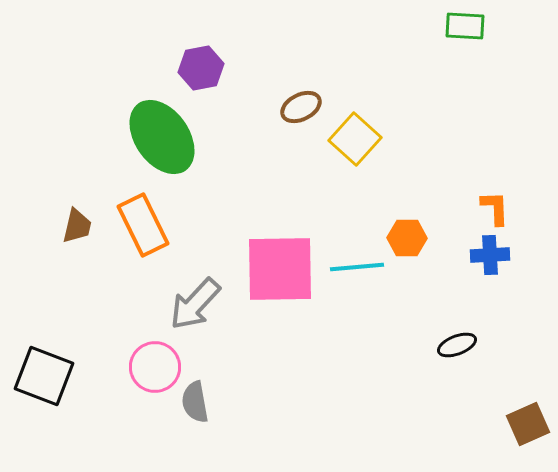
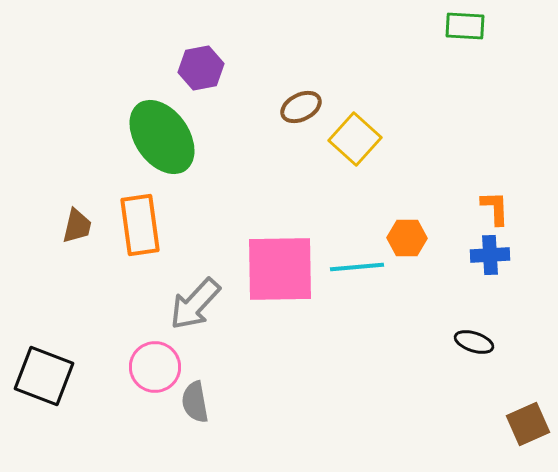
orange rectangle: moved 3 px left; rotated 18 degrees clockwise
black ellipse: moved 17 px right, 3 px up; rotated 39 degrees clockwise
